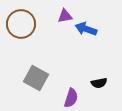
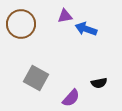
purple semicircle: rotated 24 degrees clockwise
